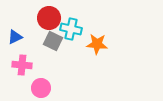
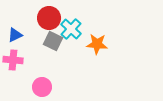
cyan cross: rotated 30 degrees clockwise
blue triangle: moved 2 px up
pink cross: moved 9 px left, 5 px up
pink circle: moved 1 px right, 1 px up
